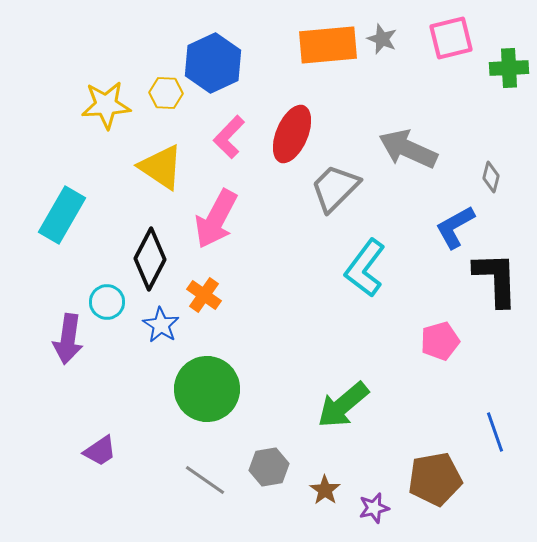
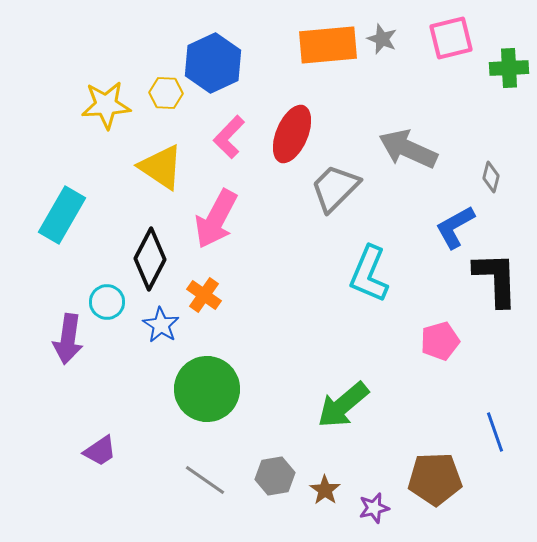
cyan L-shape: moved 4 px right, 6 px down; rotated 14 degrees counterclockwise
gray hexagon: moved 6 px right, 9 px down
brown pentagon: rotated 8 degrees clockwise
